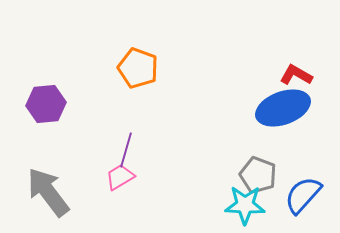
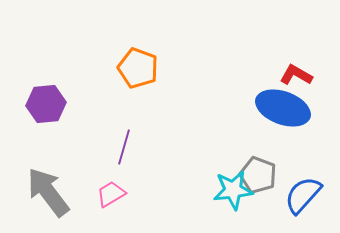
blue ellipse: rotated 40 degrees clockwise
purple line: moved 2 px left, 3 px up
pink trapezoid: moved 9 px left, 17 px down
cyan star: moved 12 px left, 15 px up; rotated 9 degrees counterclockwise
